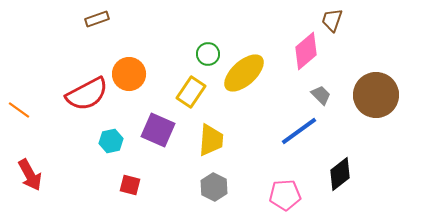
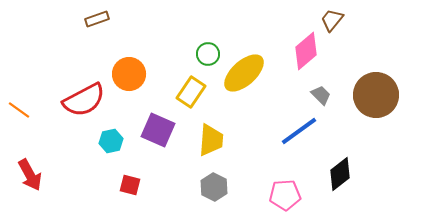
brown trapezoid: rotated 20 degrees clockwise
red semicircle: moved 3 px left, 6 px down
